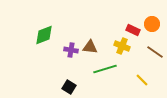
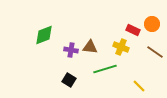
yellow cross: moved 1 px left, 1 px down
yellow line: moved 3 px left, 6 px down
black square: moved 7 px up
